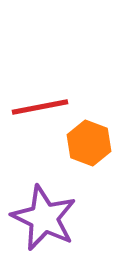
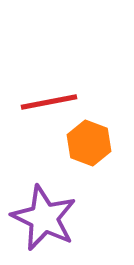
red line: moved 9 px right, 5 px up
